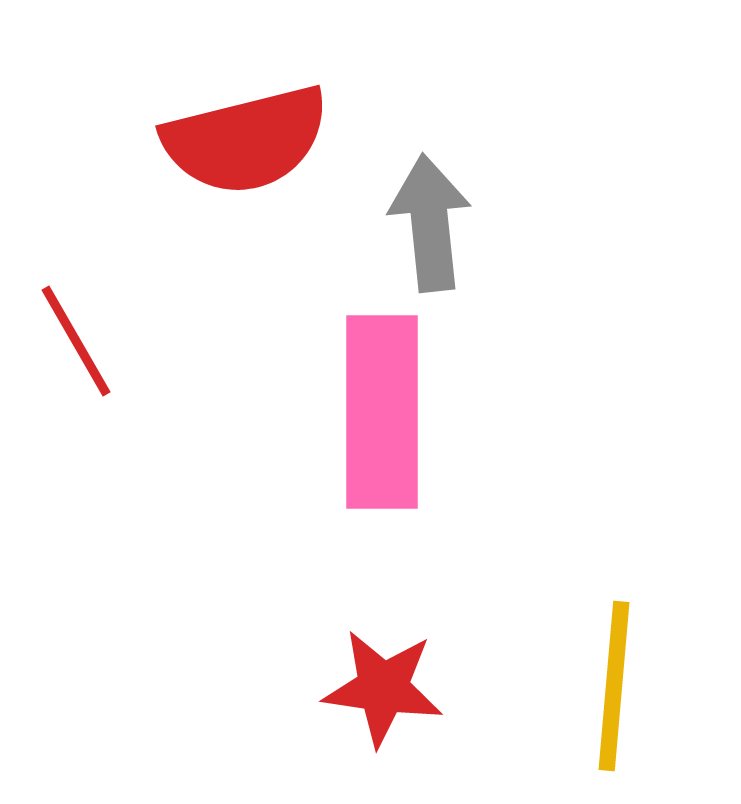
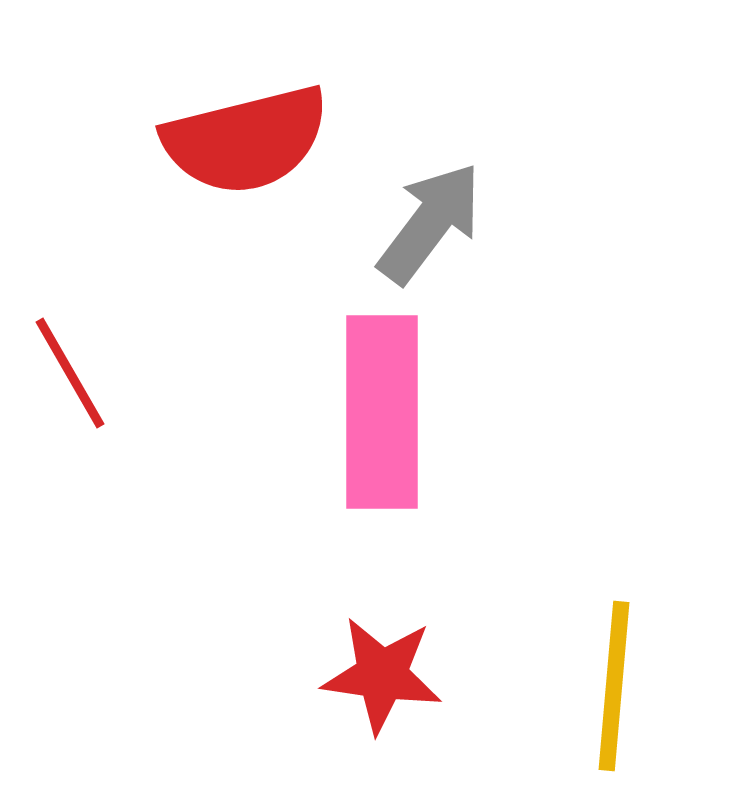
gray arrow: rotated 43 degrees clockwise
red line: moved 6 px left, 32 px down
red star: moved 1 px left, 13 px up
